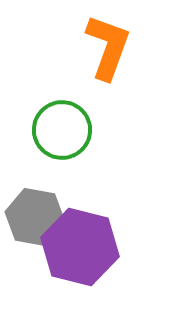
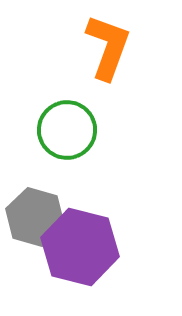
green circle: moved 5 px right
gray hexagon: rotated 6 degrees clockwise
